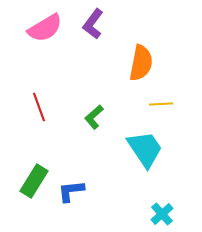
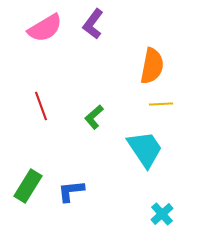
orange semicircle: moved 11 px right, 3 px down
red line: moved 2 px right, 1 px up
green rectangle: moved 6 px left, 5 px down
